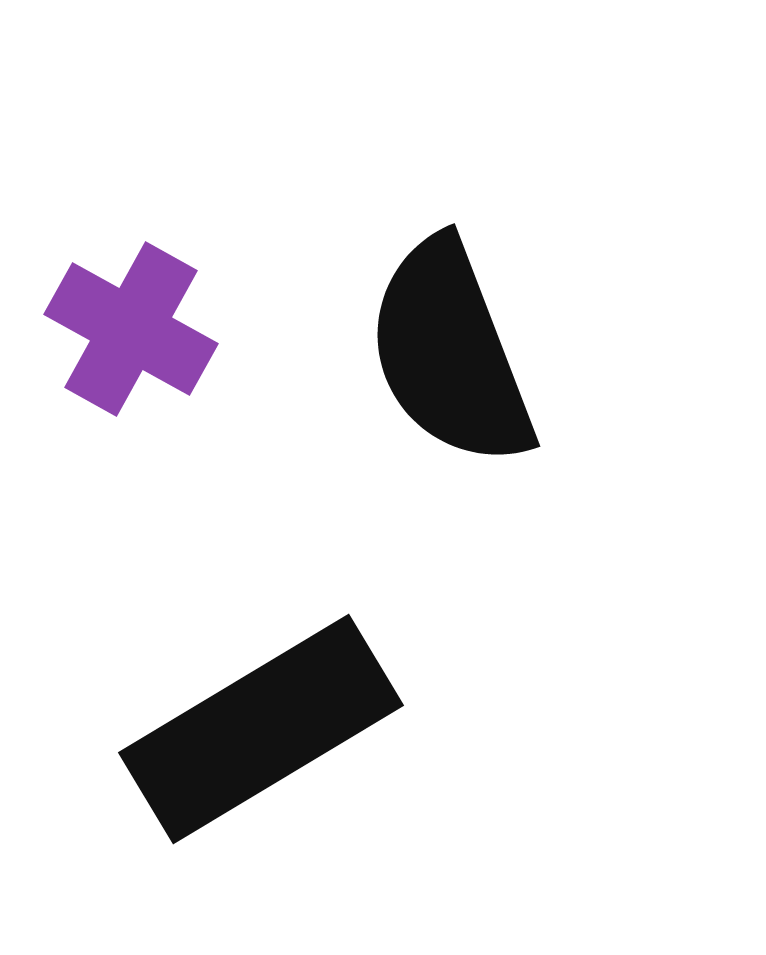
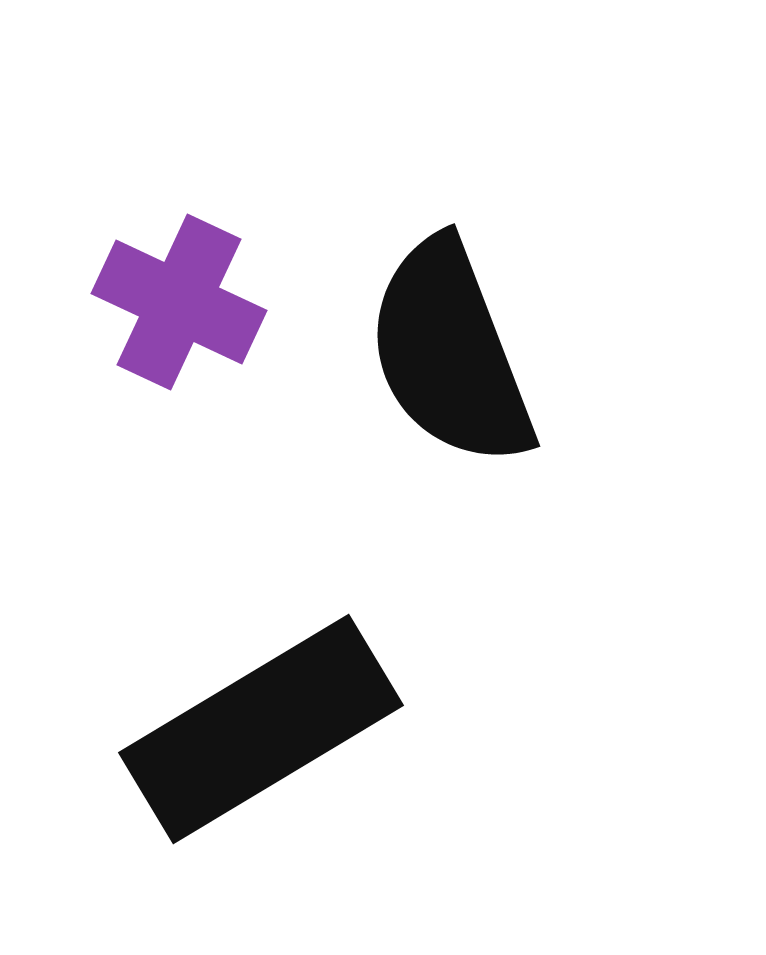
purple cross: moved 48 px right, 27 px up; rotated 4 degrees counterclockwise
